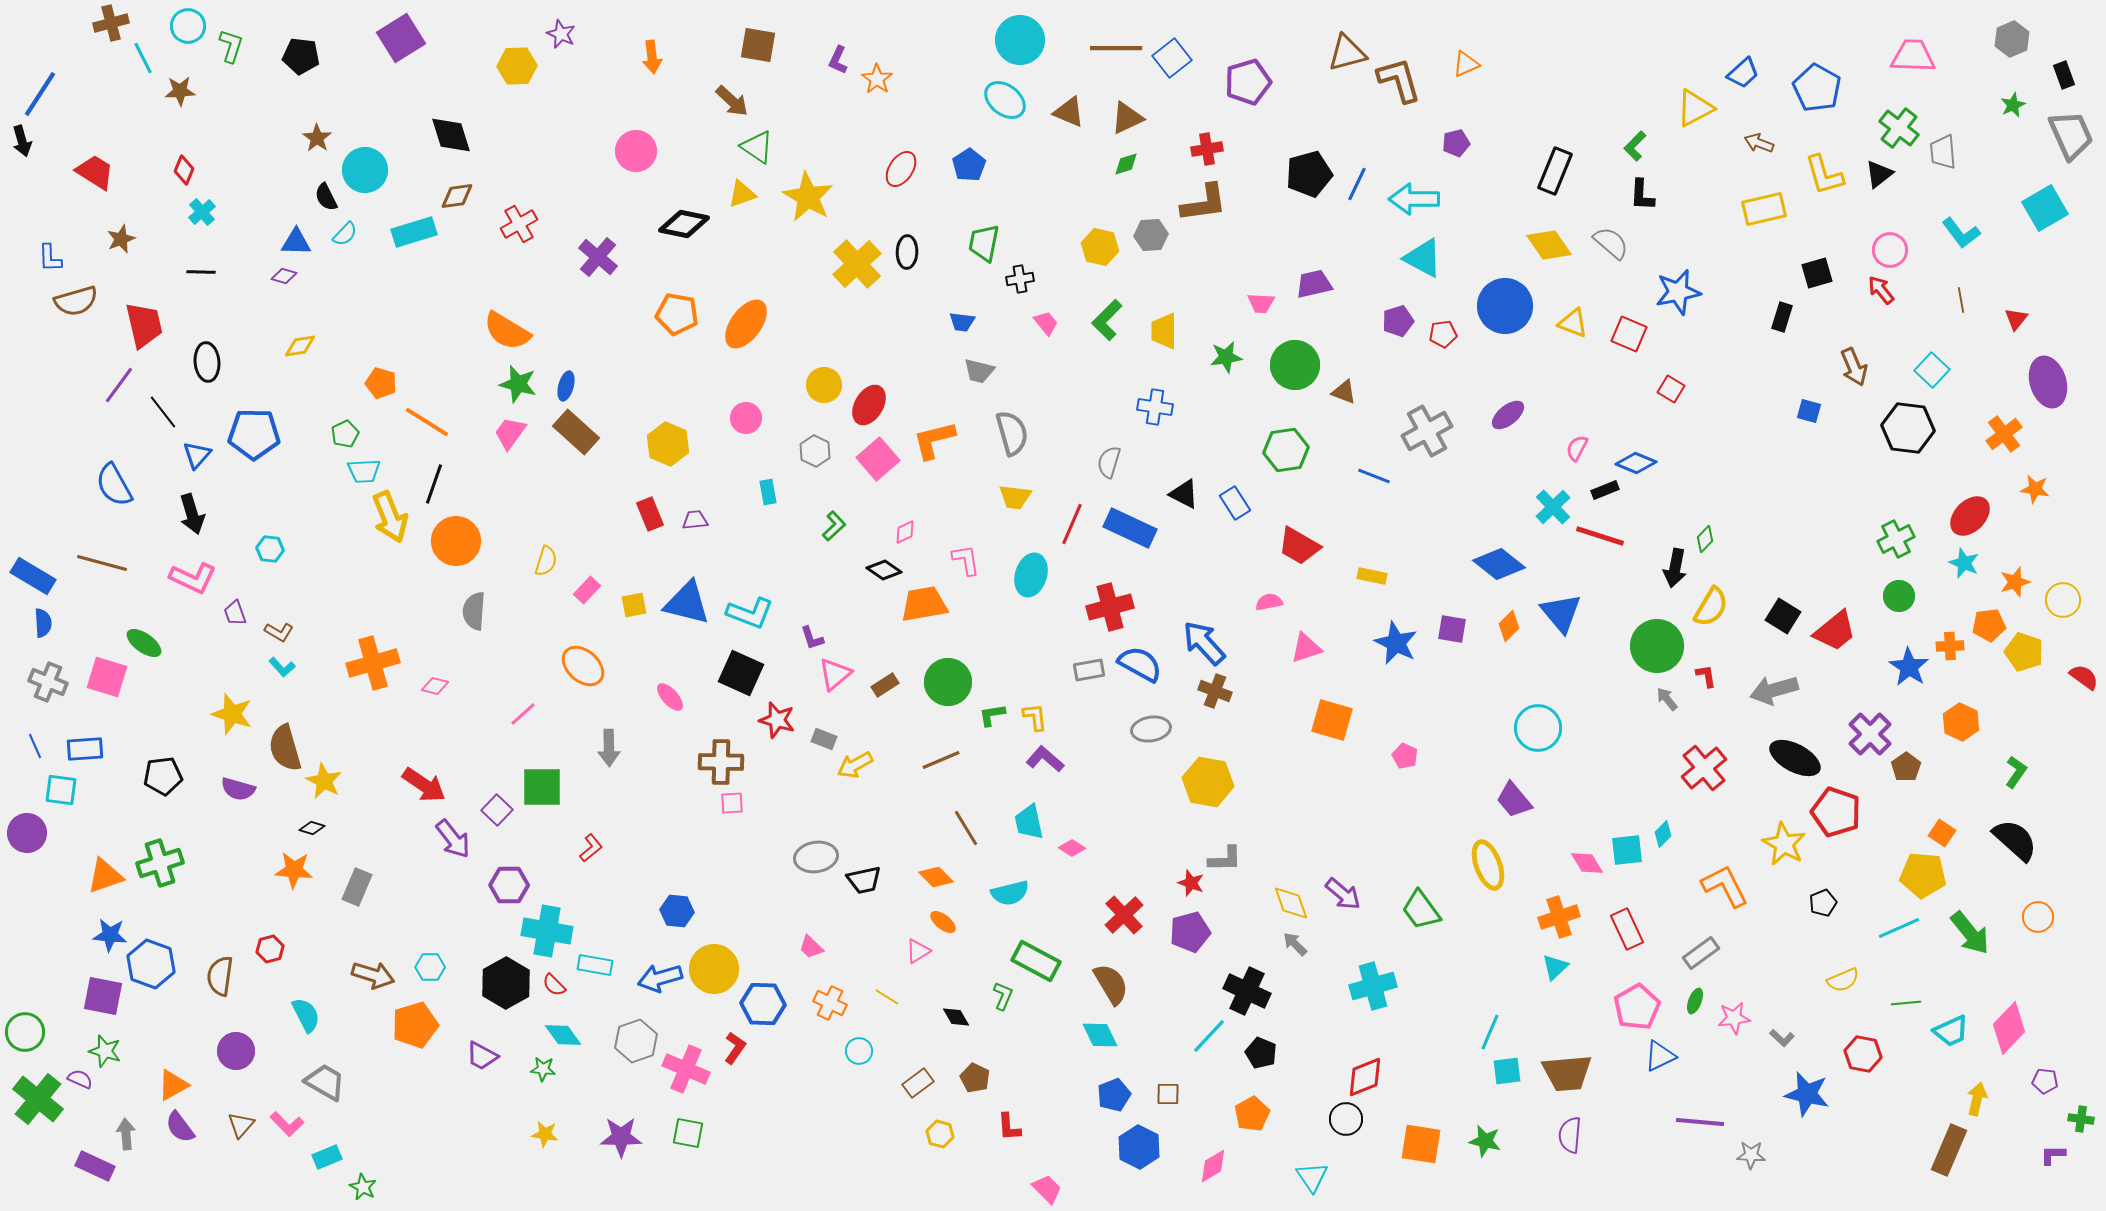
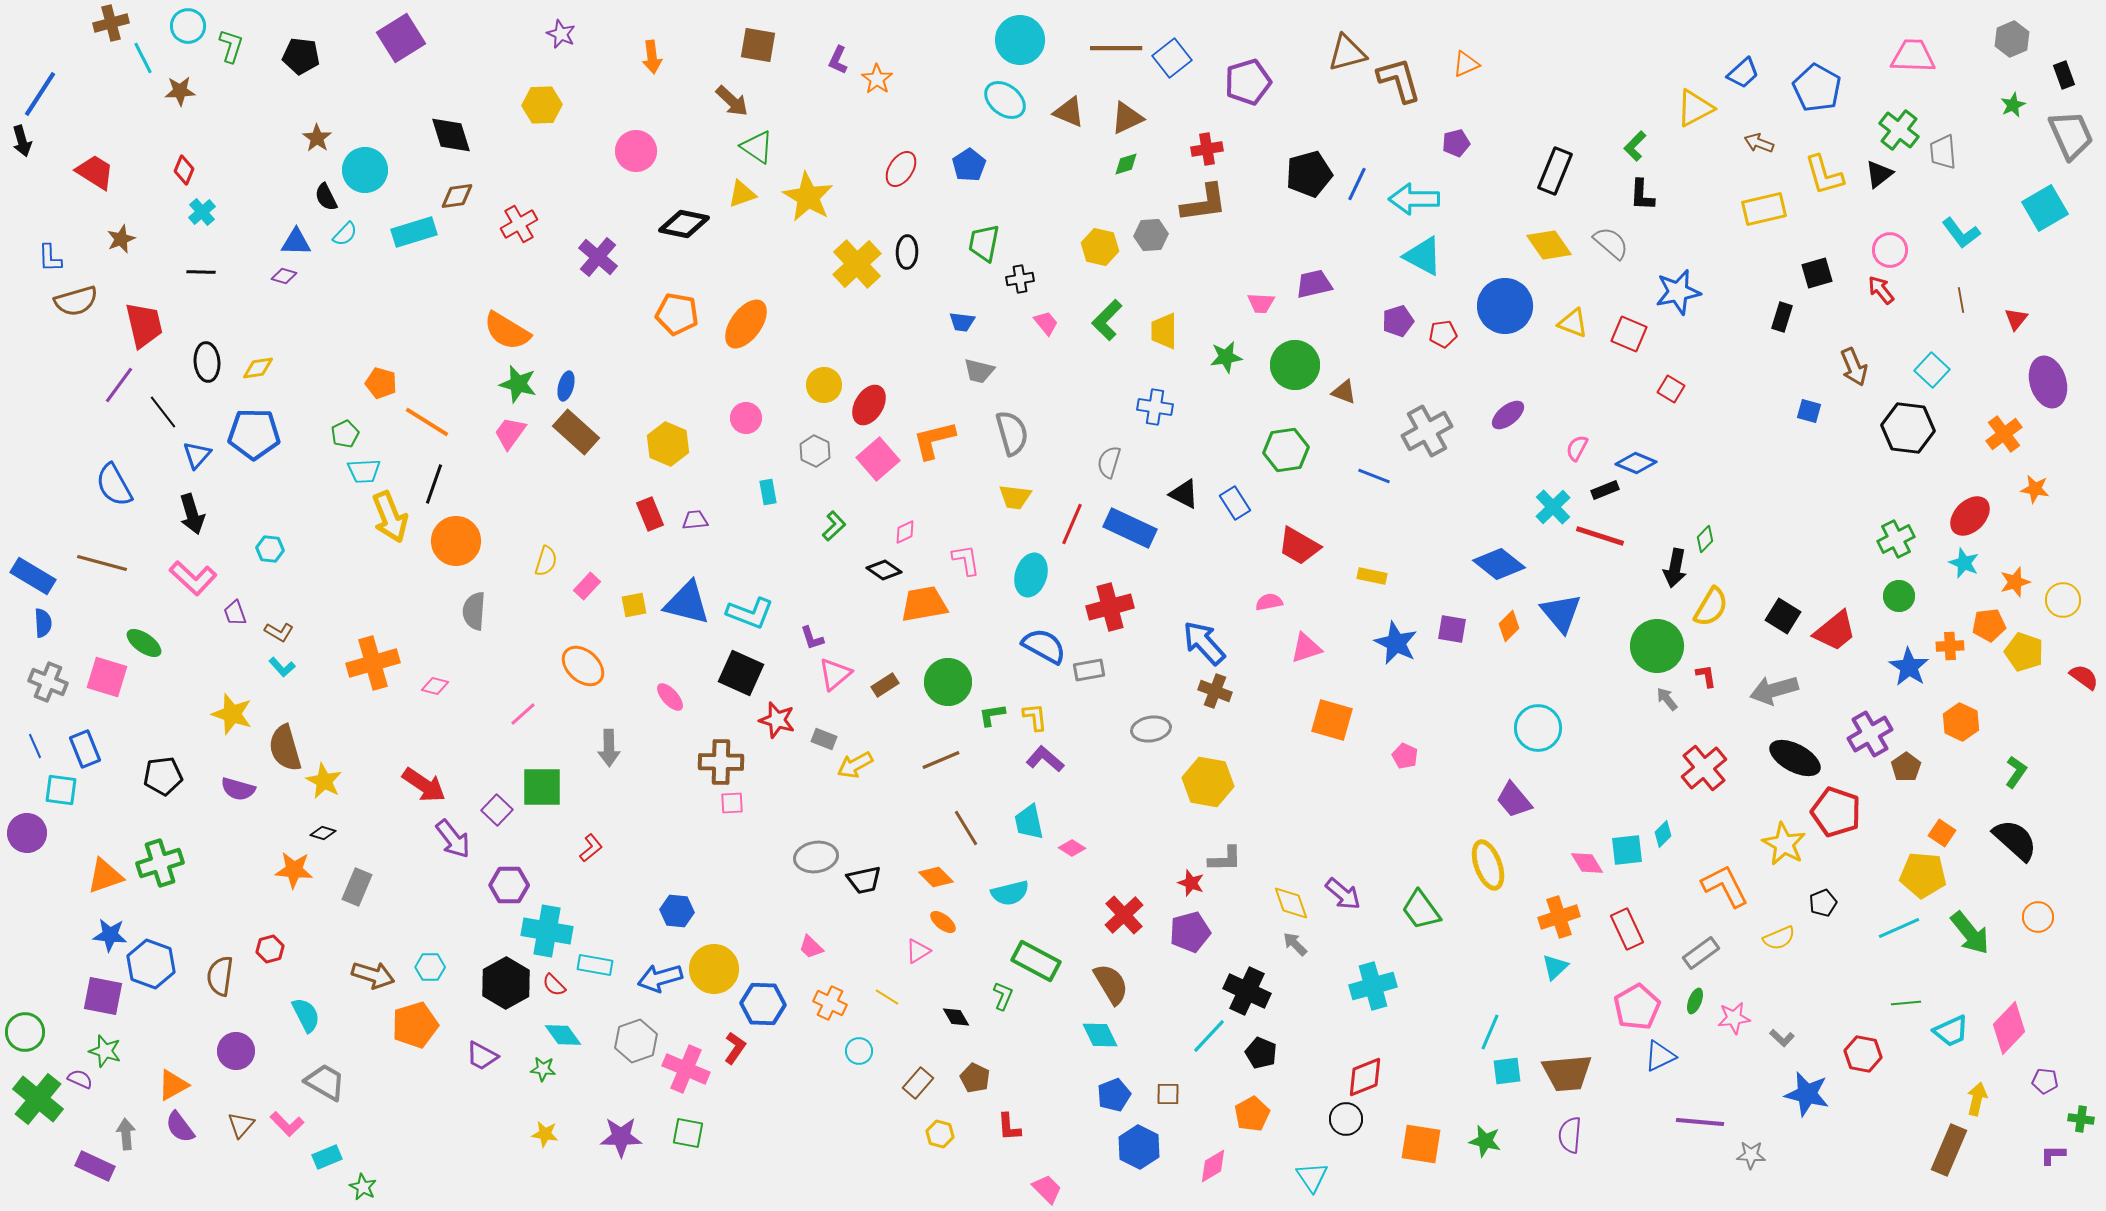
yellow hexagon at (517, 66): moved 25 px right, 39 px down
green cross at (1899, 128): moved 2 px down
cyan triangle at (1423, 258): moved 2 px up
yellow diamond at (300, 346): moved 42 px left, 22 px down
pink L-shape at (193, 578): rotated 18 degrees clockwise
pink rectangle at (587, 590): moved 4 px up
blue semicircle at (1140, 664): moved 96 px left, 18 px up
purple cross at (1870, 734): rotated 15 degrees clockwise
blue rectangle at (85, 749): rotated 72 degrees clockwise
black diamond at (312, 828): moved 11 px right, 5 px down
yellow semicircle at (1843, 980): moved 64 px left, 42 px up
brown rectangle at (918, 1083): rotated 12 degrees counterclockwise
